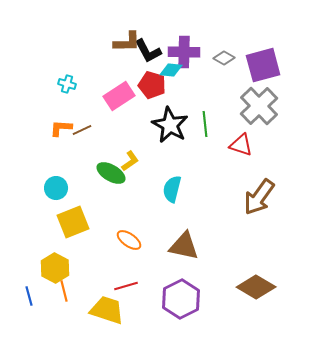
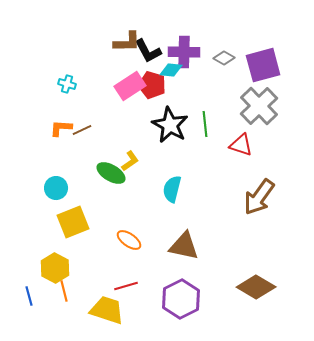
pink rectangle: moved 11 px right, 10 px up
